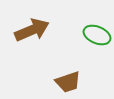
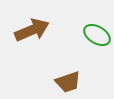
green ellipse: rotated 8 degrees clockwise
